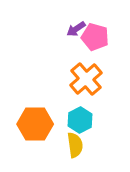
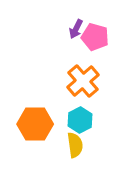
purple arrow: rotated 30 degrees counterclockwise
orange cross: moved 3 px left, 2 px down
